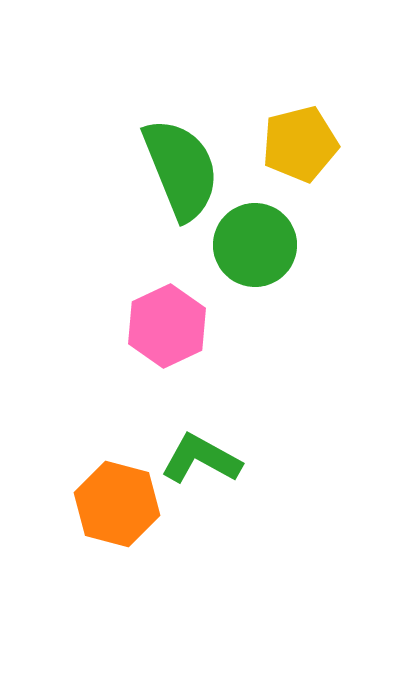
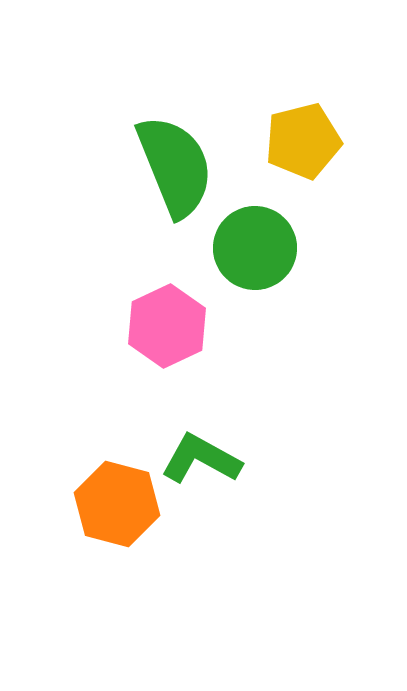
yellow pentagon: moved 3 px right, 3 px up
green semicircle: moved 6 px left, 3 px up
green circle: moved 3 px down
